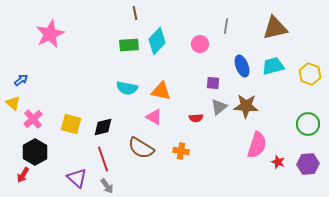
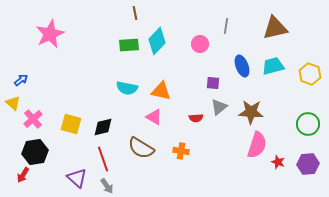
brown star: moved 5 px right, 6 px down
black hexagon: rotated 20 degrees clockwise
